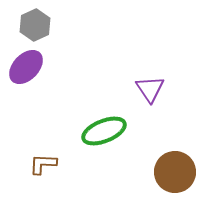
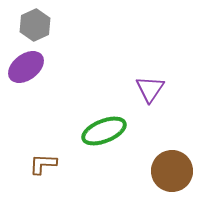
purple ellipse: rotated 9 degrees clockwise
purple triangle: rotated 8 degrees clockwise
brown circle: moved 3 px left, 1 px up
